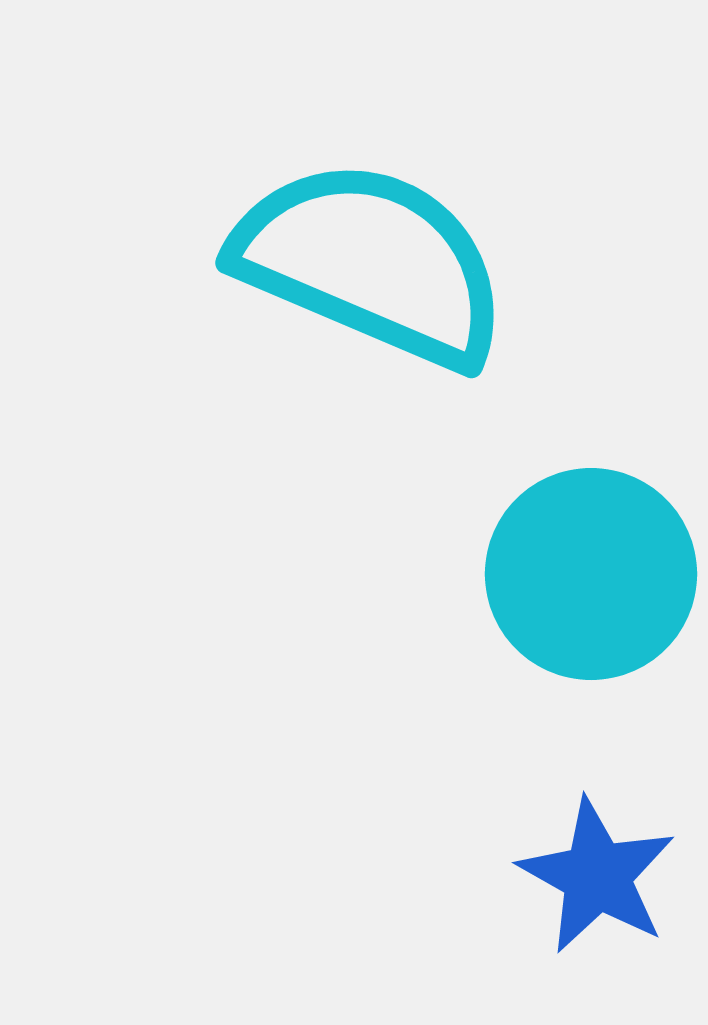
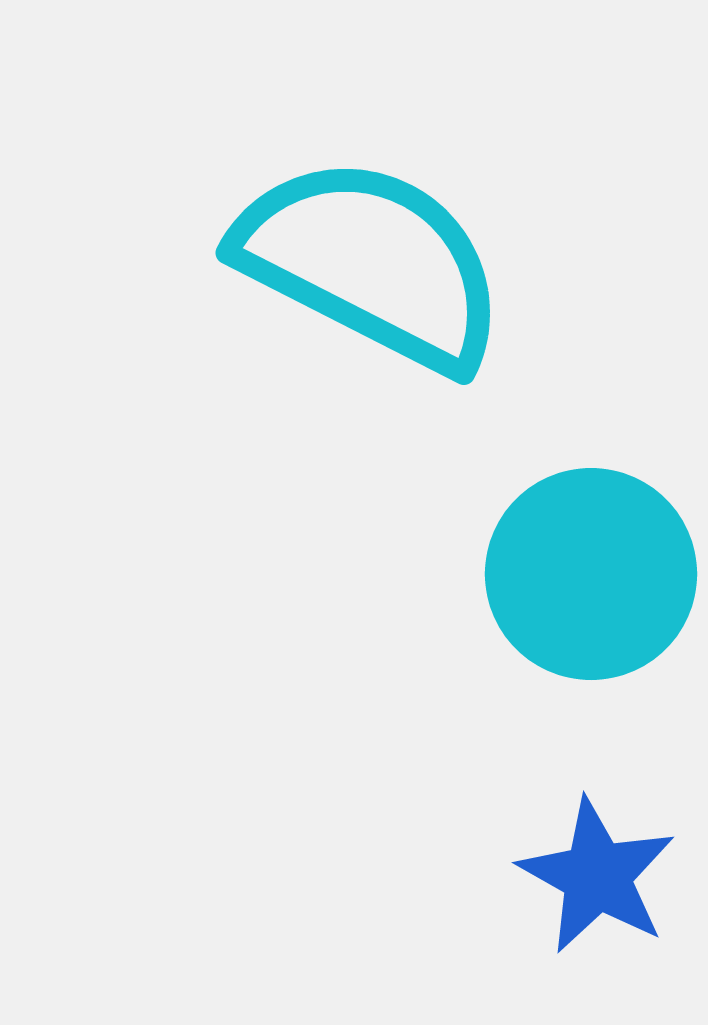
cyan semicircle: rotated 4 degrees clockwise
